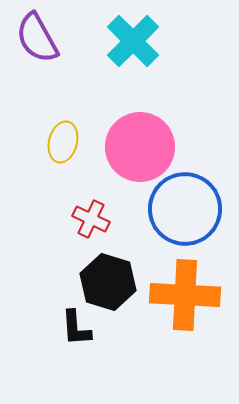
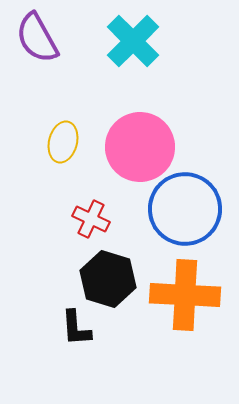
black hexagon: moved 3 px up
